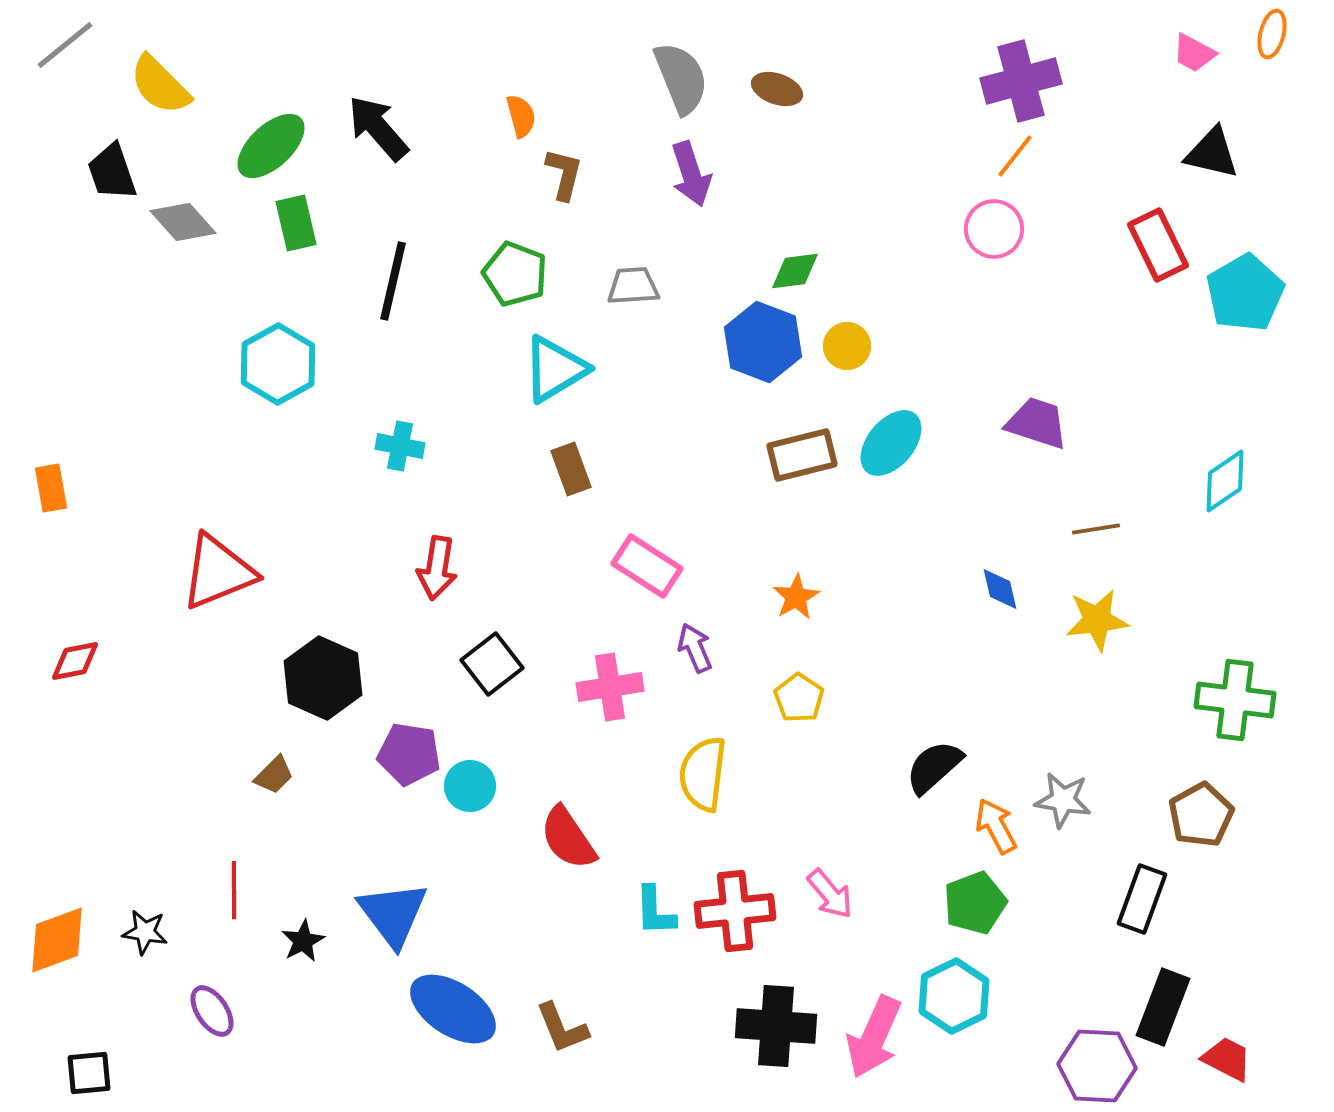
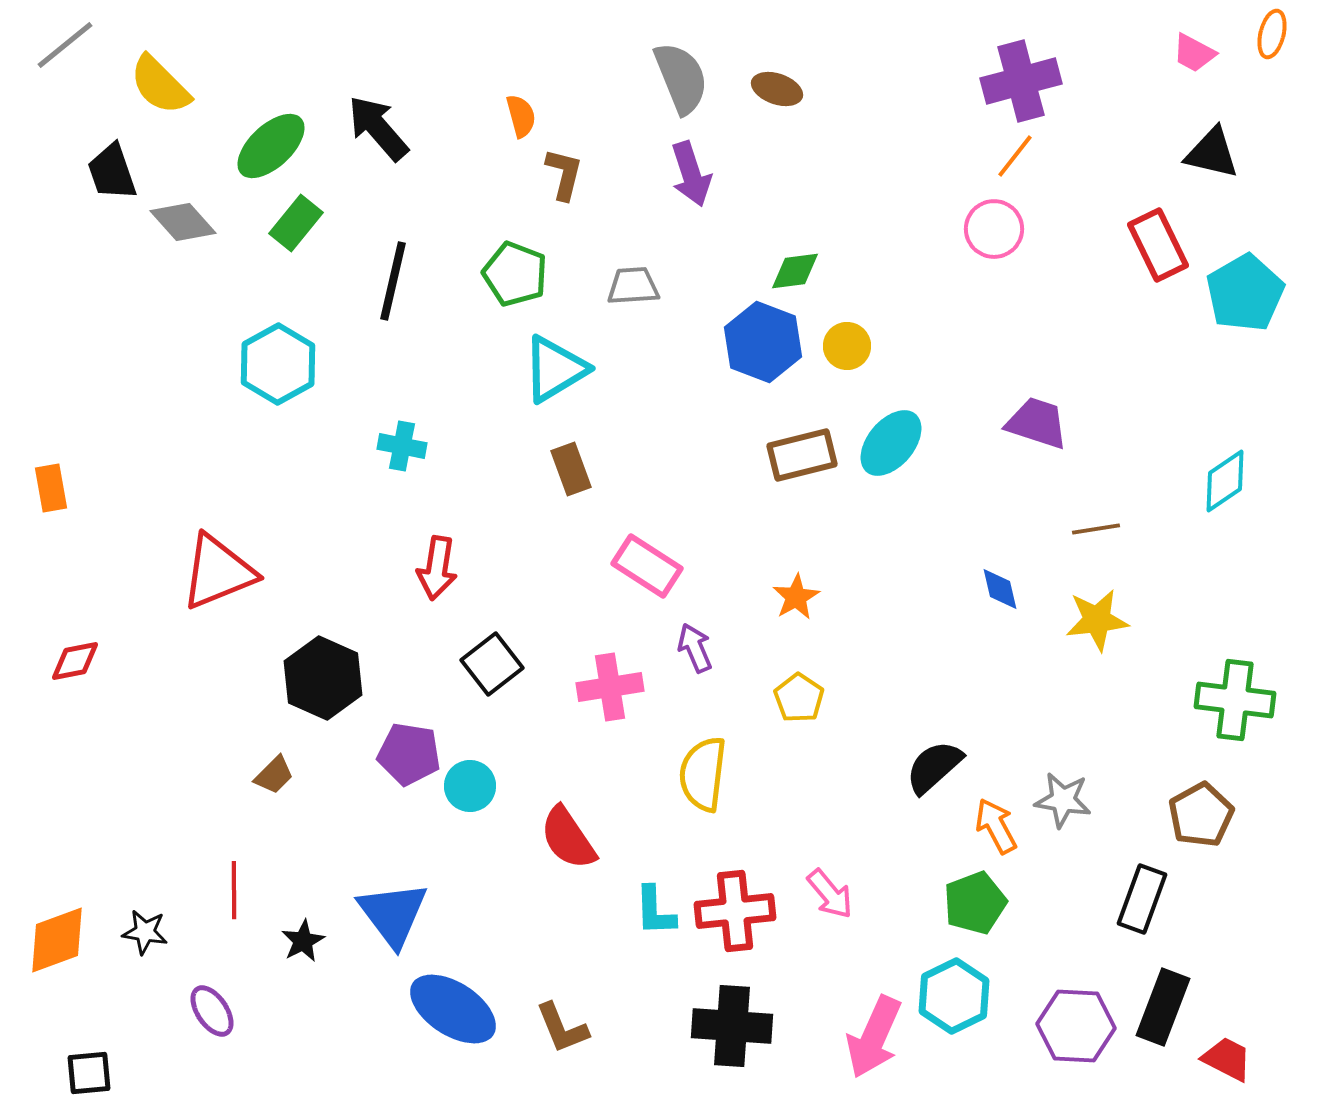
green rectangle at (296, 223): rotated 52 degrees clockwise
cyan cross at (400, 446): moved 2 px right
black cross at (776, 1026): moved 44 px left
purple hexagon at (1097, 1066): moved 21 px left, 40 px up
